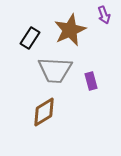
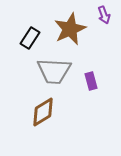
brown star: moved 1 px up
gray trapezoid: moved 1 px left, 1 px down
brown diamond: moved 1 px left
